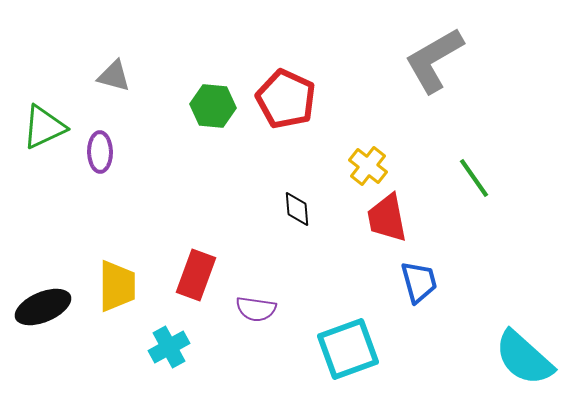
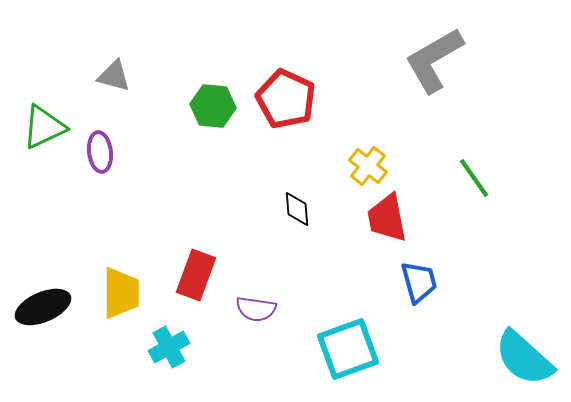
purple ellipse: rotated 6 degrees counterclockwise
yellow trapezoid: moved 4 px right, 7 px down
